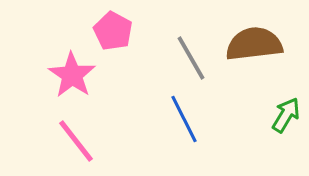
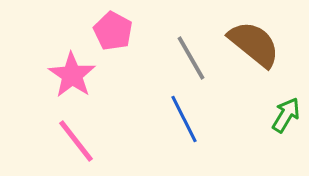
brown semicircle: rotated 46 degrees clockwise
